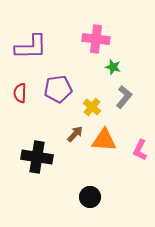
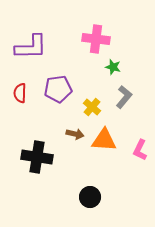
brown arrow: rotated 60 degrees clockwise
